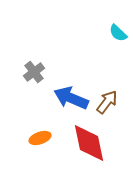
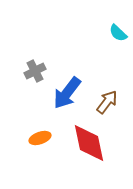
gray cross: moved 1 px right, 1 px up; rotated 10 degrees clockwise
blue arrow: moved 4 px left, 5 px up; rotated 76 degrees counterclockwise
